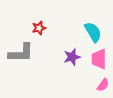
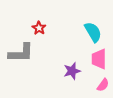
red star: rotated 24 degrees counterclockwise
purple star: moved 14 px down
